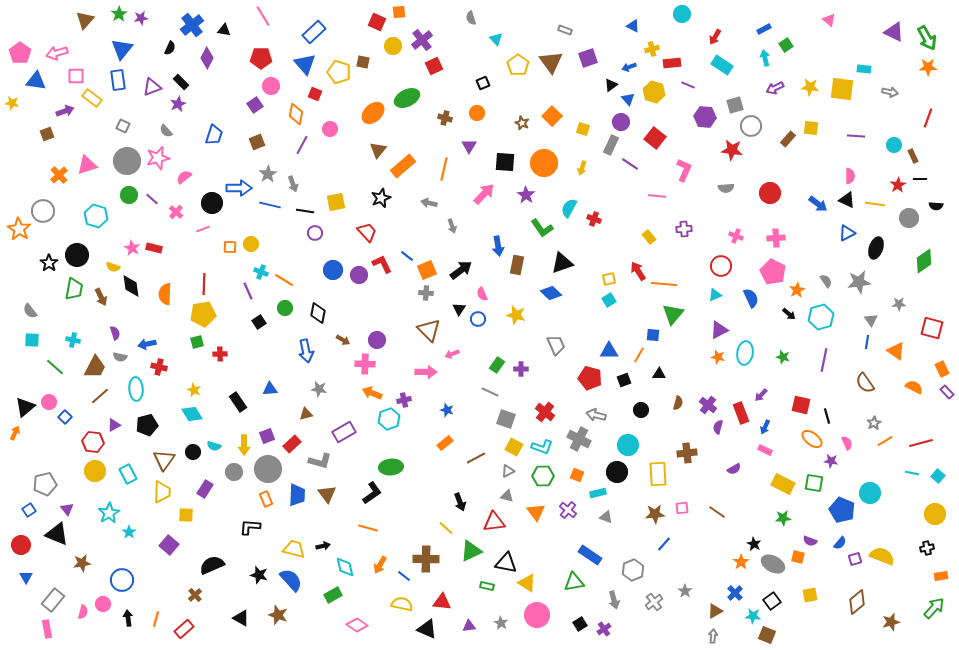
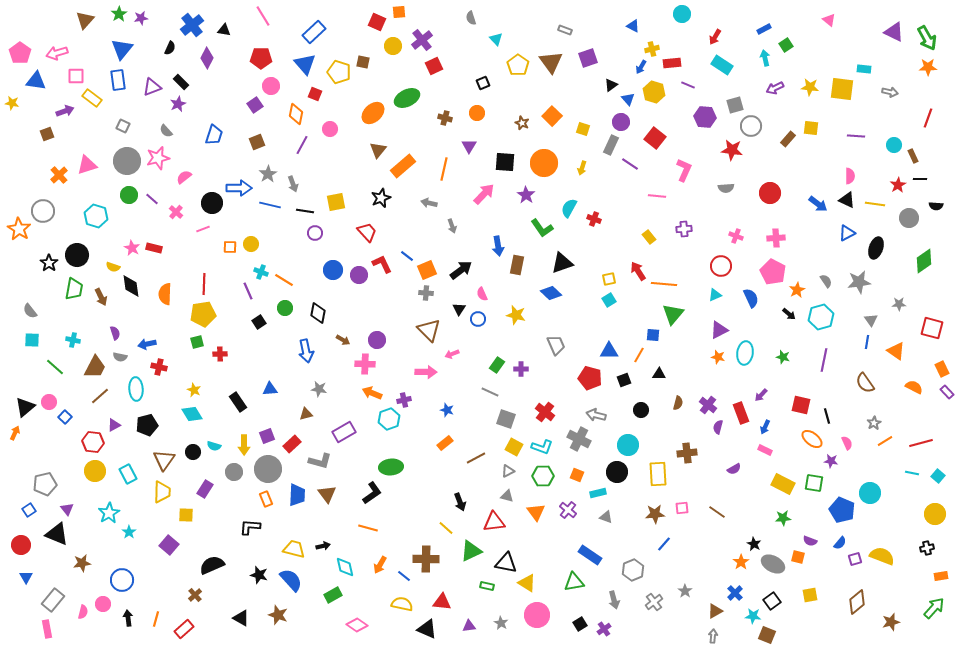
blue arrow at (629, 67): moved 12 px right; rotated 40 degrees counterclockwise
